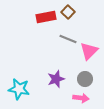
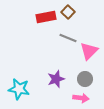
gray line: moved 1 px up
